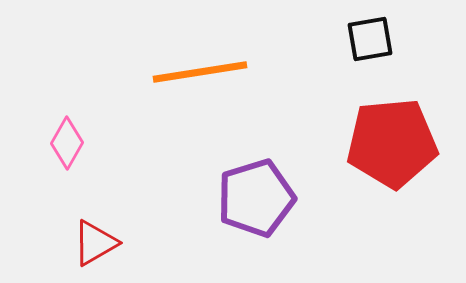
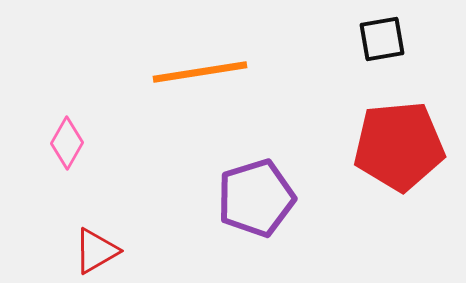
black square: moved 12 px right
red pentagon: moved 7 px right, 3 px down
red triangle: moved 1 px right, 8 px down
